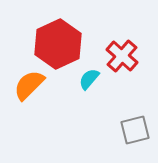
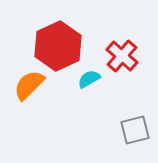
red hexagon: moved 2 px down
cyan semicircle: rotated 20 degrees clockwise
